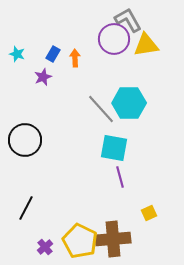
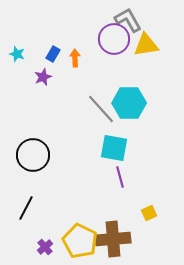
black circle: moved 8 px right, 15 px down
